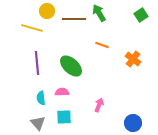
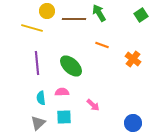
pink arrow: moved 6 px left; rotated 112 degrees clockwise
gray triangle: rotated 28 degrees clockwise
